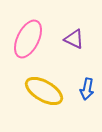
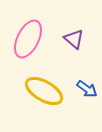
purple triangle: rotated 15 degrees clockwise
blue arrow: rotated 65 degrees counterclockwise
